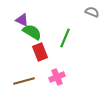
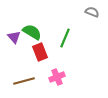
purple triangle: moved 8 px left, 17 px down; rotated 24 degrees clockwise
